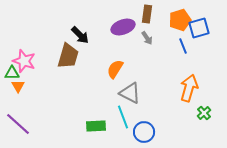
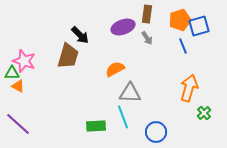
blue square: moved 2 px up
orange semicircle: rotated 30 degrees clockwise
orange triangle: rotated 32 degrees counterclockwise
gray triangle: rotated 25 degrees counterclockwise
blue circle: moved 12 px right
